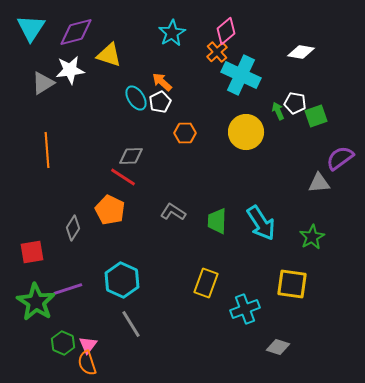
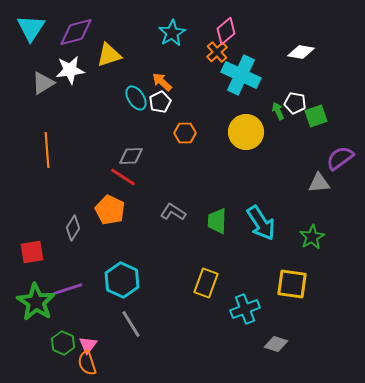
yellow triangle at (109, 55): rotated 36 degrees counterclockwise
gray diamond at (278, 347): moved 2 px left, 3 px up
